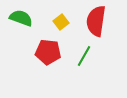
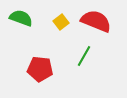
red semicircle: rotated 104 degrees clockwise
red pentagon: moved 8 px left, 17 px down
